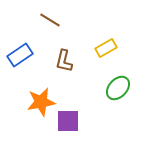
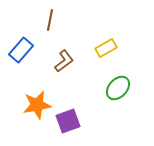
brown line: rotated 70 degrees clockwise
blue rectangle: moved 1 px right, 5 px up; rotated 15 degrees counterclockwise
brown L-shape: rotated 140 degrees counterclockwise
orange star: moved 4 px left, 3 px down
purple square: rotated 20 degrees counterclockwise
